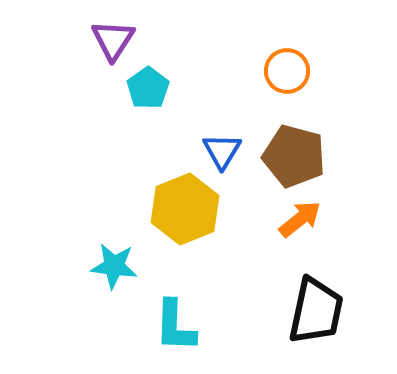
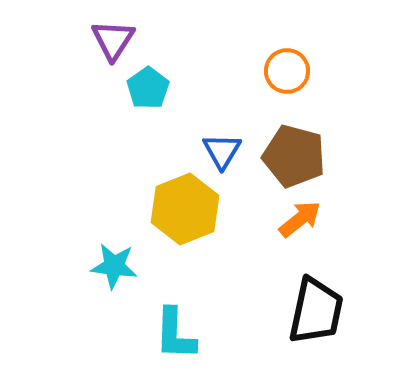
cyan L-shape: moved 8 px down
